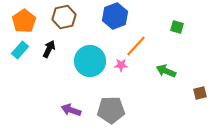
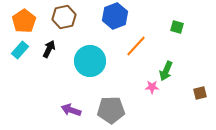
pink star: moved 31 px right, 22 px down
green arrow: rotated 90 degrees counterclockwise
